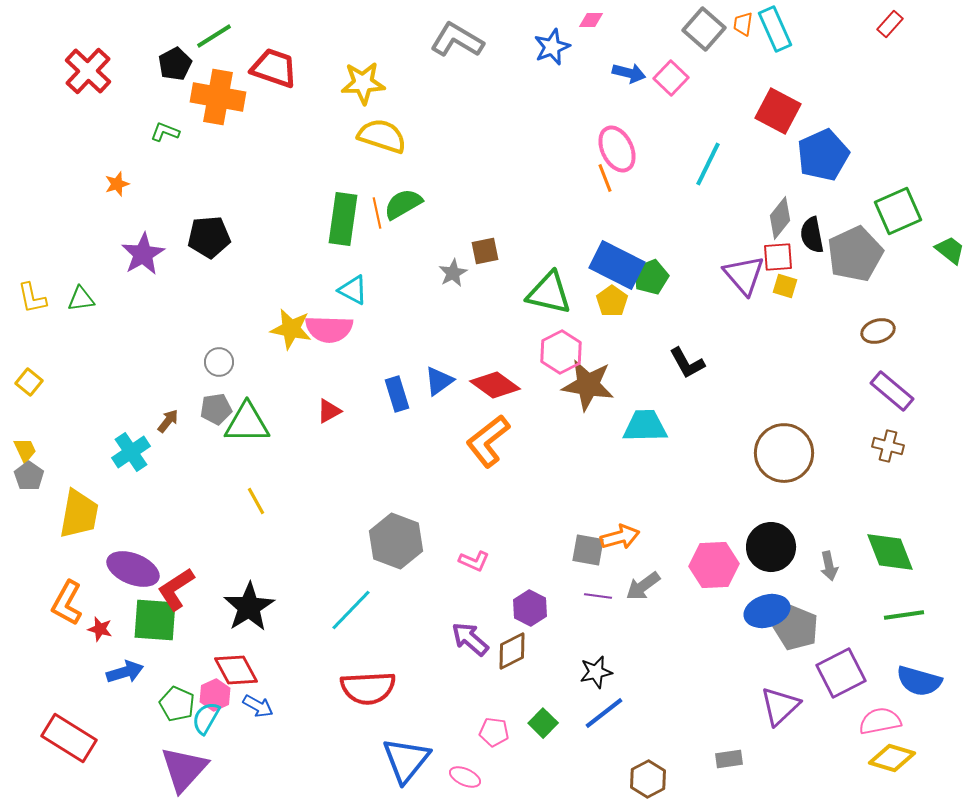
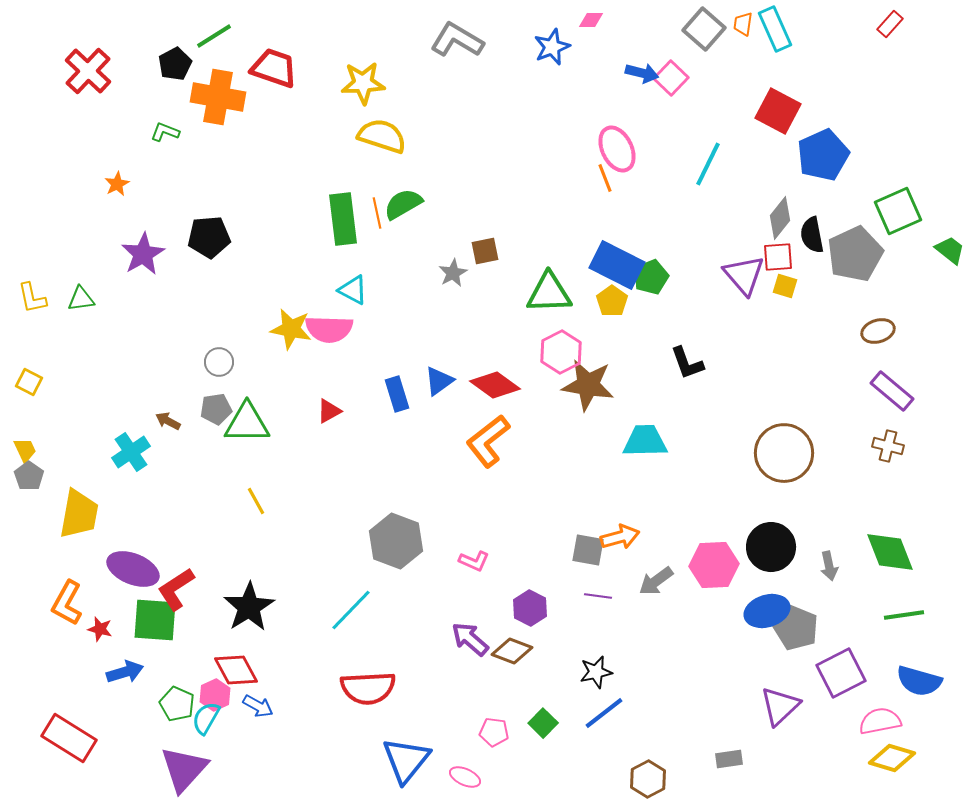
blue arrow at (629, 73): moved 13 px right
orange star at (117, 184): rotated 10 degrees counterclockwise
green rectangle at (343, 219): rotated 15 degrees counterclockwise
green triangle at (549, 293): rotated 15 degrees counterclockwise
black L-shape at (687, 363): rotated 9 degrees clockwise
yellow square at (29, 382): rotated 12 degrees counterclockwise
brown arrow at (168, 421): rotated 100 degrees counterclockwise
cyan trapezoid at (645, 426): moved 15 px down
gray arrow at (643, 586): moved 13 px right, 5 px up
brown diamond at (512, 651): rotated 48 degrees clockwise
